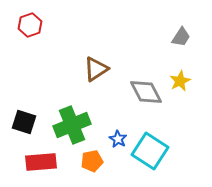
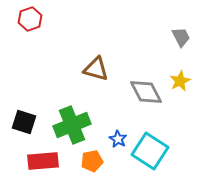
red hexagon: moved 6 px up
gray trapezoid: rotated 60 degrees counterclockwise
brown triangle: rotated 48 degrees clockwise
red rectangle: moved 2 px right, 1 px up
